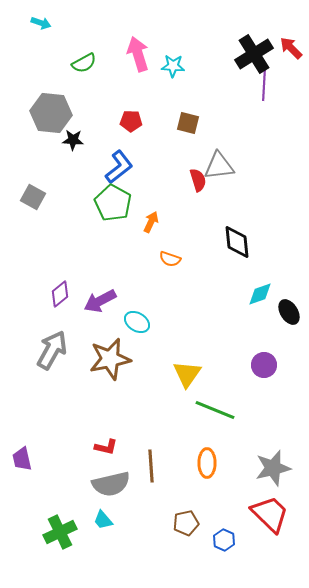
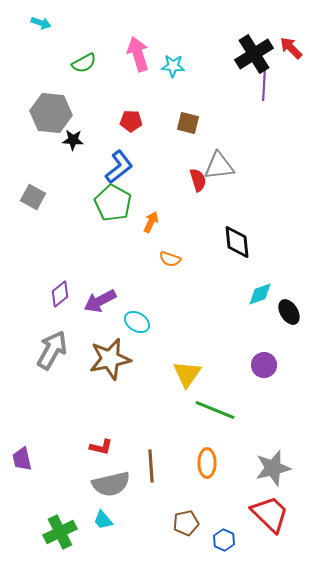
red L-shape: moved 5 px left
